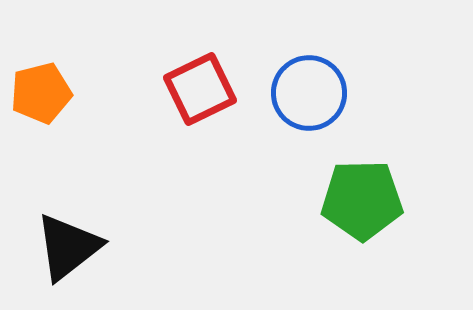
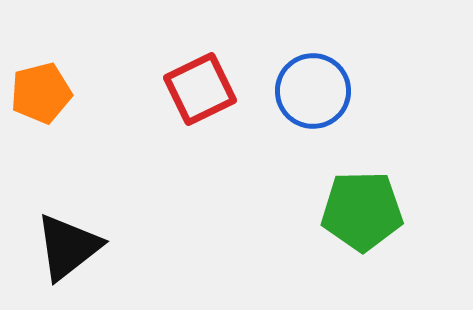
blue circle: moved 4 px right, 2 px up
green pentagon: moved 11 px down
